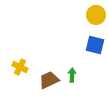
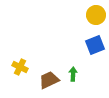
blue square: rotated 36 degrees counterclockwise
green arrow: moved 1 px right, 1 px up
